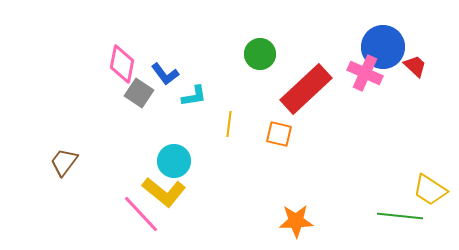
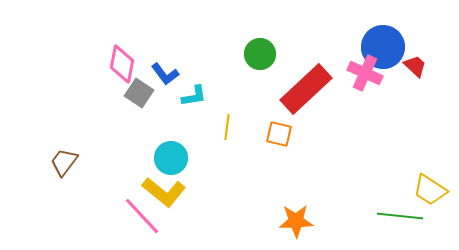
yellow line: moved 2 px left, 3 px down
cyan circle: moved 3 px left, 3 px up
pink line: moved 1 px right, 2 px down
